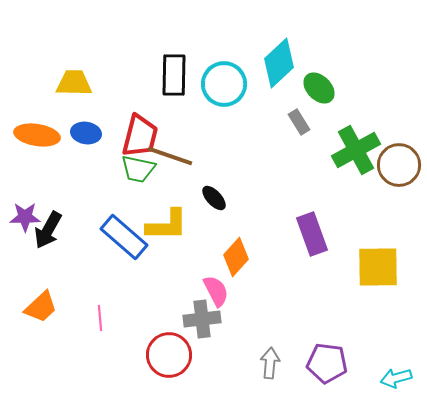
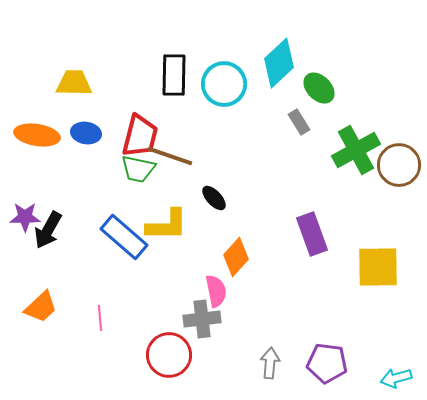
pink semicircle: rotated 16 degrees clockwise
